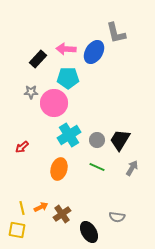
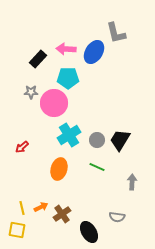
gray arrow: moved 14 px down; rotated 28 degrees counterclockwise
